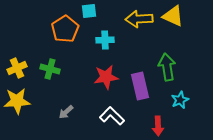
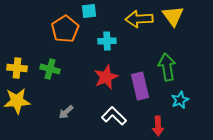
yellow triangle: rotated 30 degrees clockwise
cyan cross: moved 2 px right, 1 px down
yellow cross: rotated 30 degrees clockwise
red star: rotated 15 degrees counterclockwise
white L-shape: moved 2 px right
